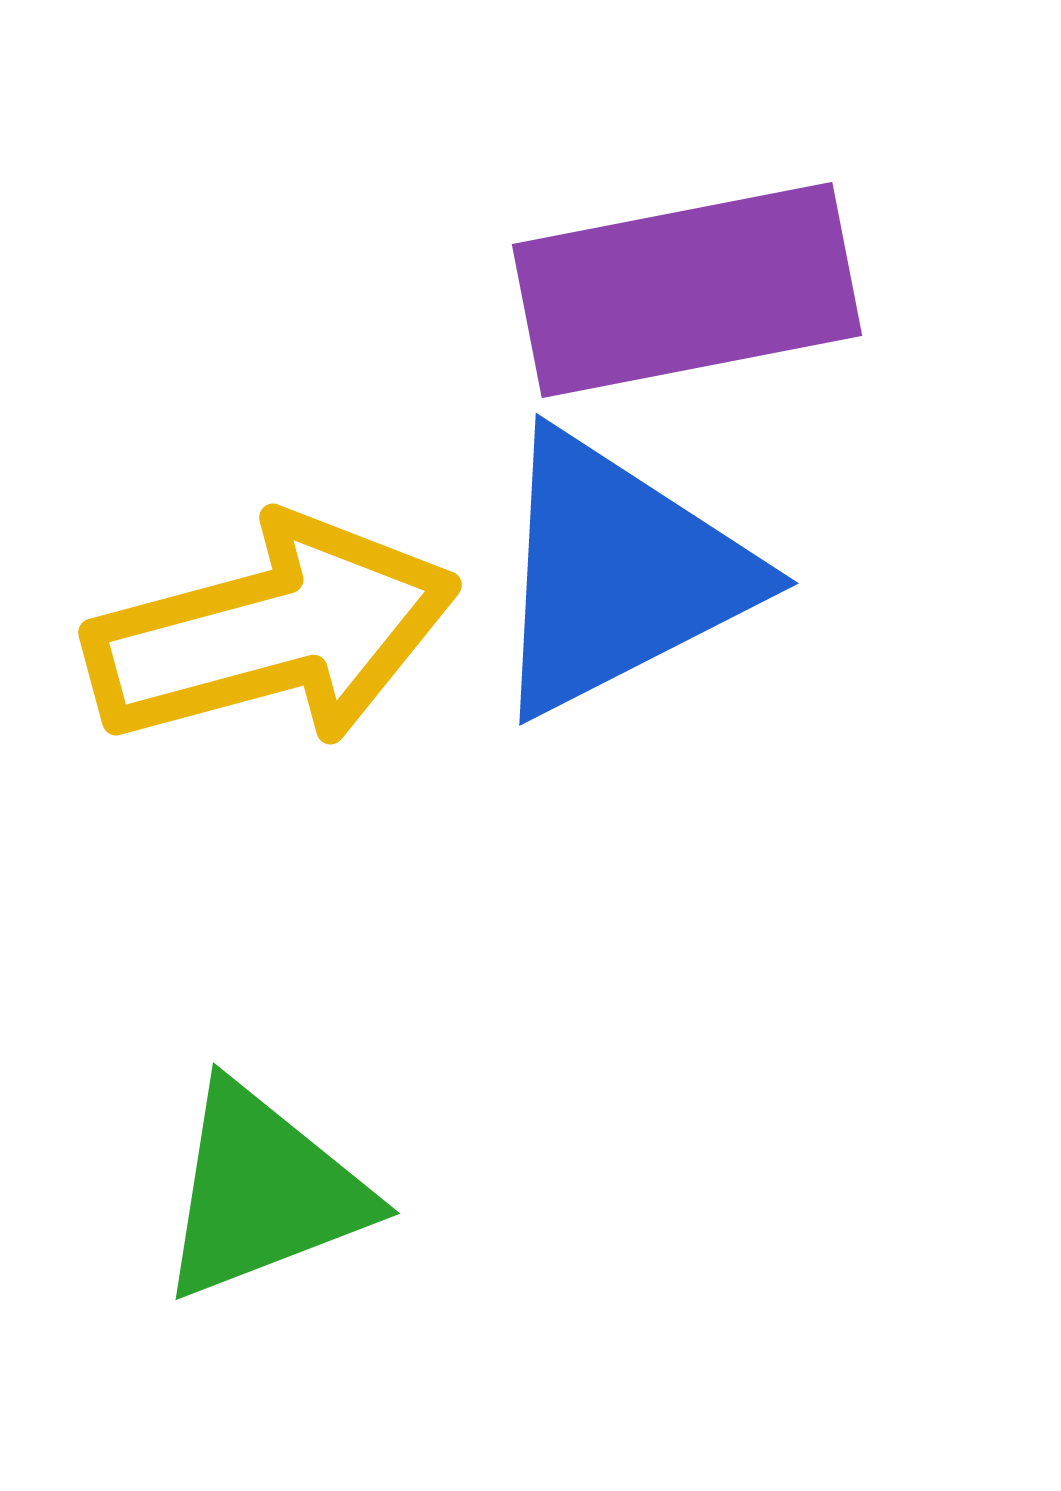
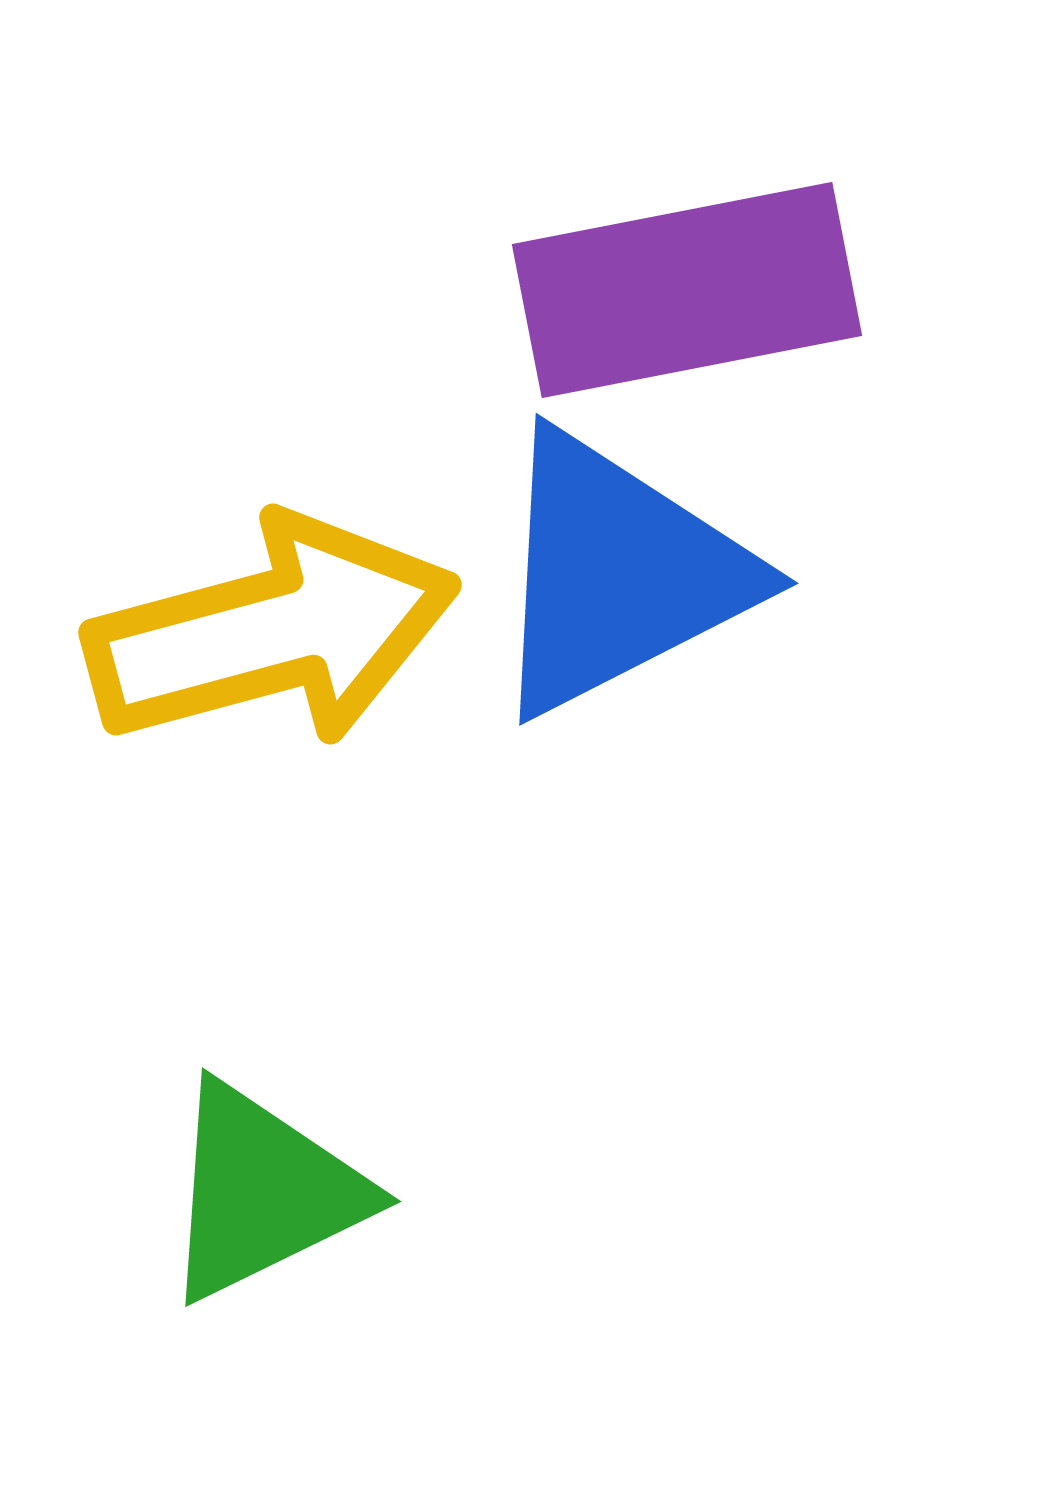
green triangle: rotated 5 degrees counterclockwise
